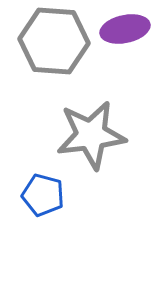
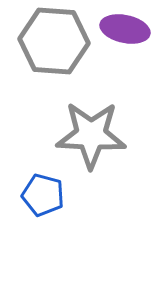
purple ellipse: rotated 24 degrees clockwise
gray star: rotated 10 degrees clockwise
